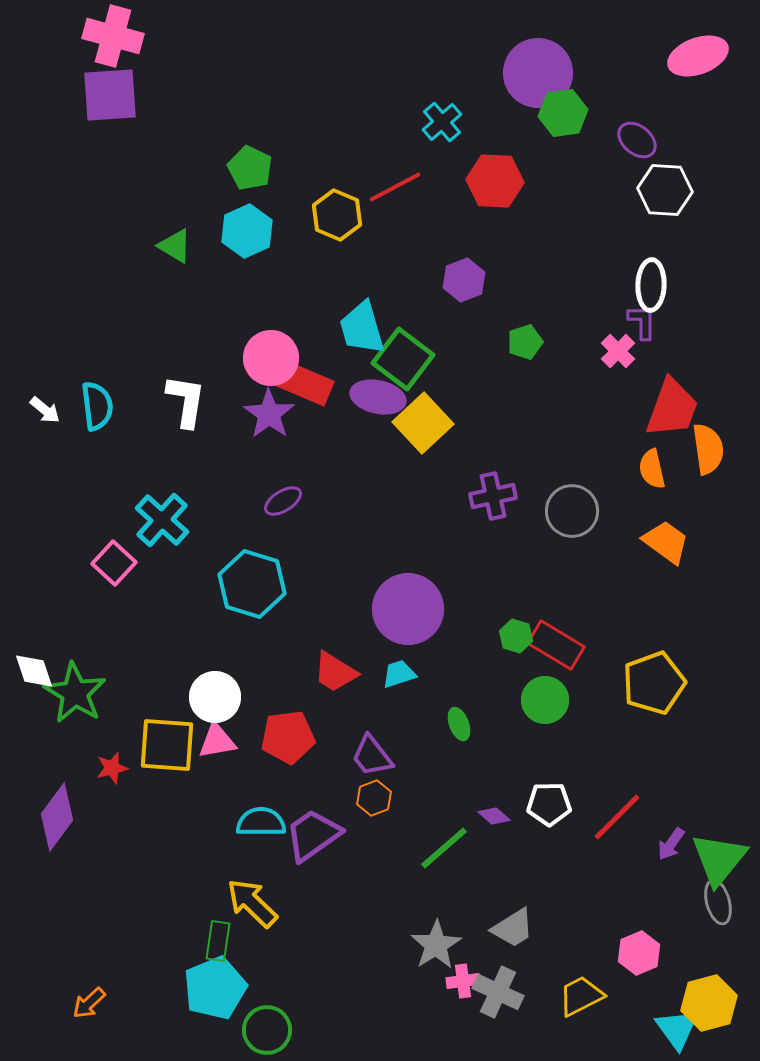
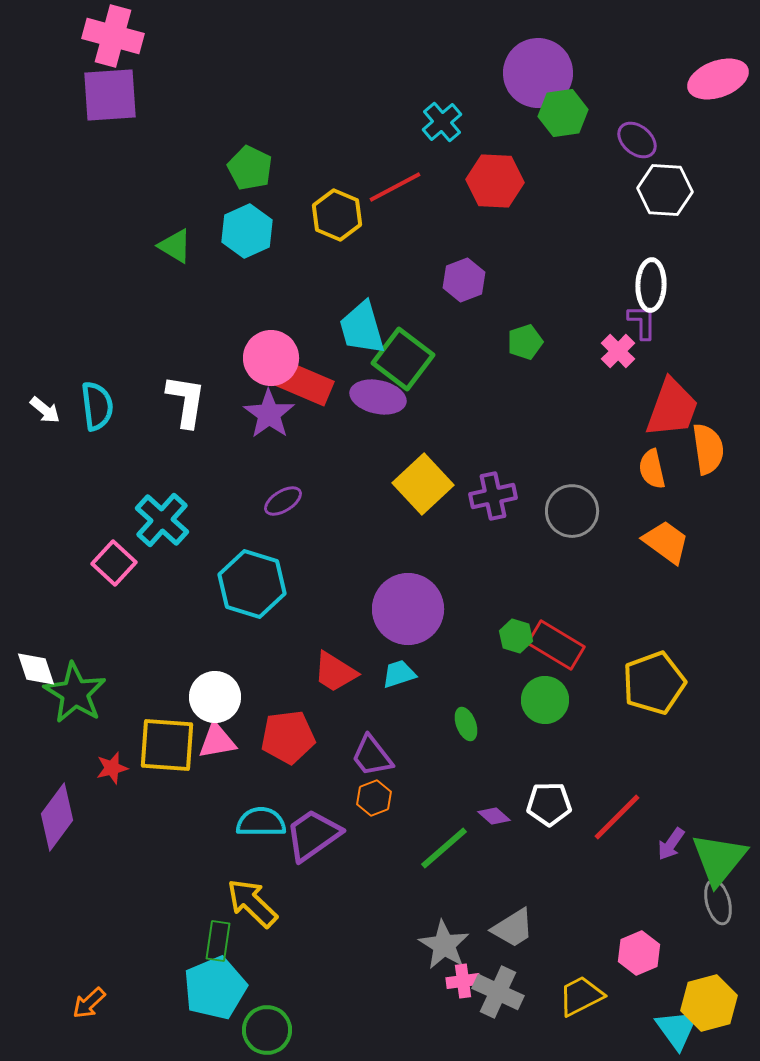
pink ellipse at (698, 56): moved 20 px right, 23 px down
yellow square at (423, 423): moved 61 px down
white diamond at (34, 671): moved 2 px right, 2 px up
green ellipse at (459, 724): moved 7 px right
gray star at (436, 945): moved 8 px right; rotated 9 degrees counterclockwise
